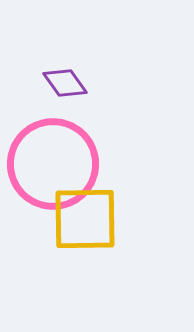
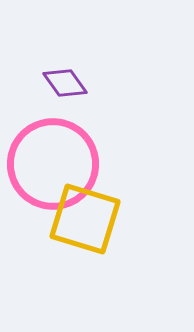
yellow square: rotated 18 degrees clockwise
